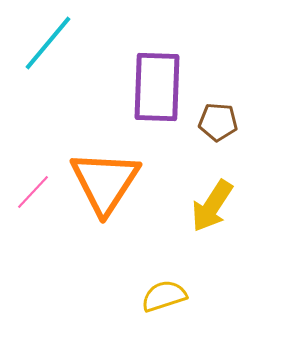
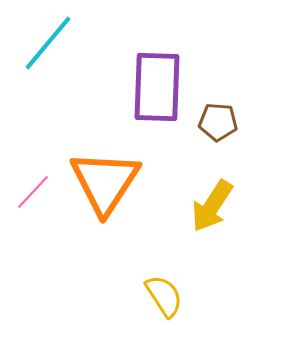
yellow semicircle: rotated 75 degrees clockwise
